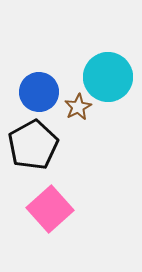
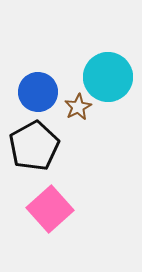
blue circle: moved 1 px left
black pentagon: moved 1 px right, 1 px down
